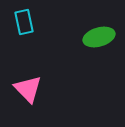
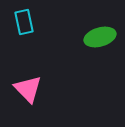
green ellipse: moved 1 px right
